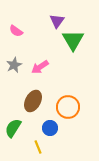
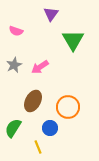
purple triangle: moved 6 px left, 7 px up
pink semicircle: rotated 16 degrees counterclockwise
